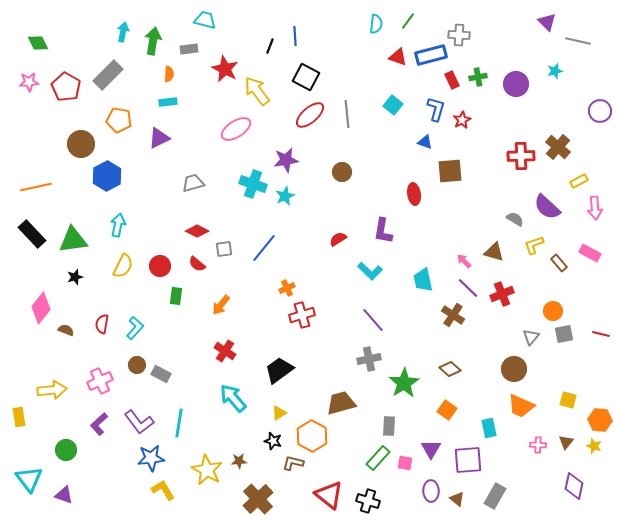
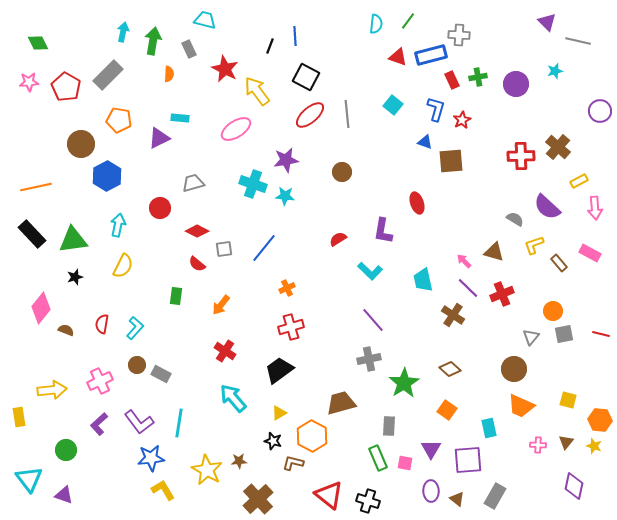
gray rectangle at (189, 49): rotated 72 degrees clockwise
cyan rectangle at (168, 102): moved 12 px right, 16 px down; rotated 12 degrees clockwise
brown square at (450, 171): moved 1 px right, 10 px up
red ellipse at (414, 194): moved 3 px right, 9 px down; rotated 10 degrees counterclockwise
cyan star at (285, 196): rotated 30 degrees clockwise
red circle at (160, 266): moved 58 px up
red cross at (302, 315): moved 11 px left, 12 px down
green rectangle at (378, 458): rotated 65 degrees counterclockwise
